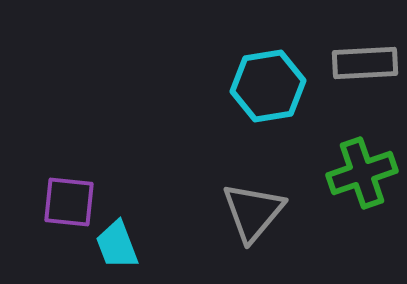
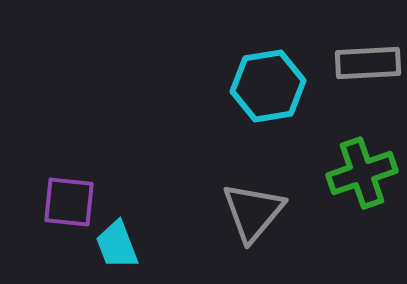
gray rectangle: moved 3 px right
